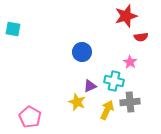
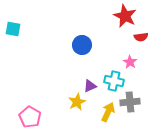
red star: moved 1 px left; rotated 30 degrees counterclockwise
blue circle: moved 7 px up
yellow star: rotated 24 degrees clockwise
yellow arrow: moved 1 px right, 2 px down
